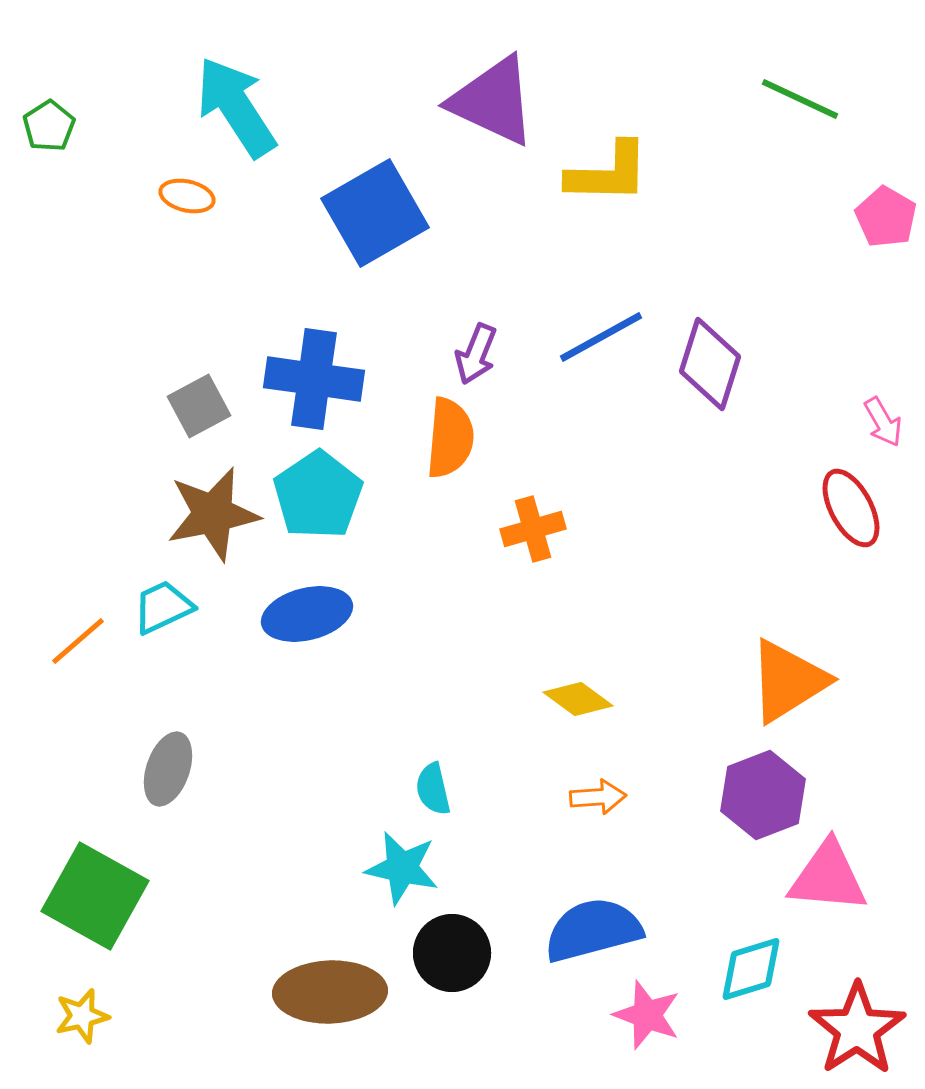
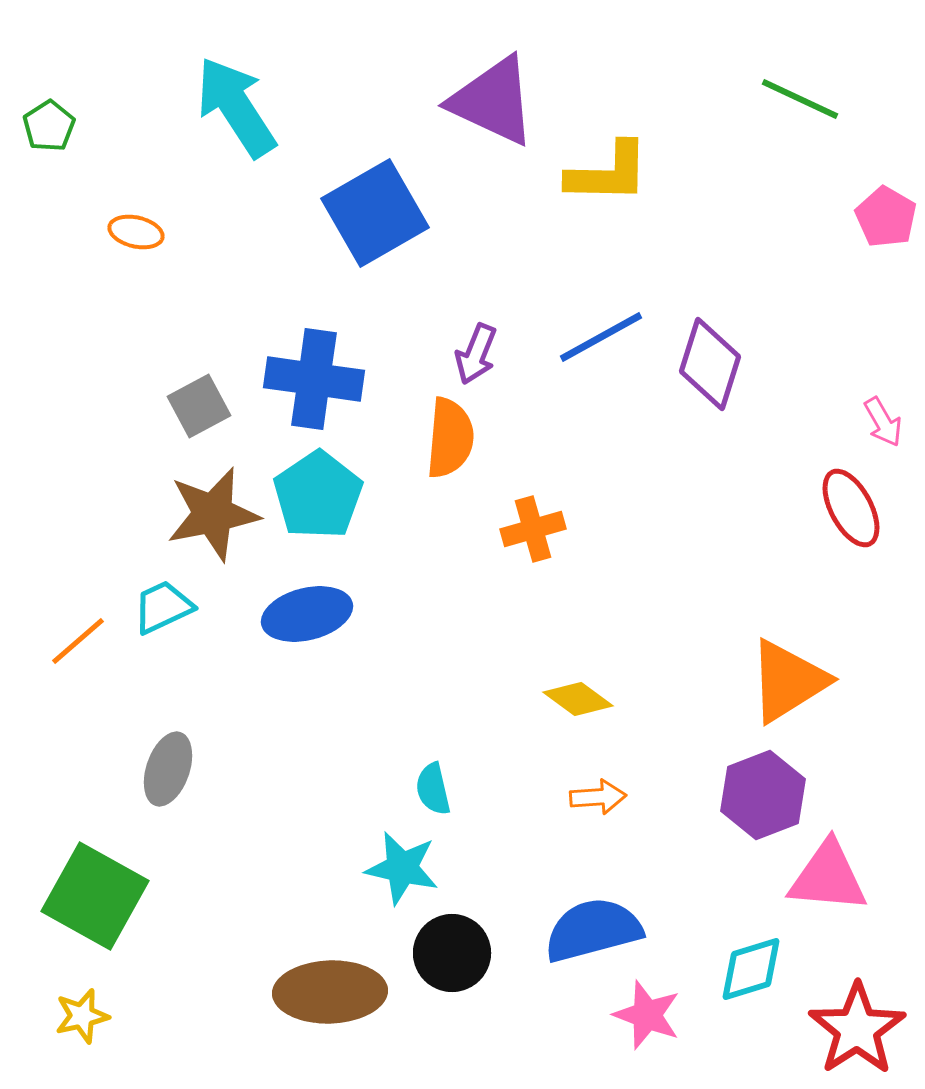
orange ellipse: moved 51 px left, 36 px down
